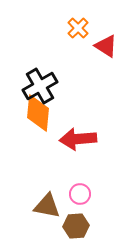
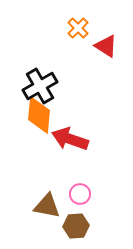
orange diamond: moved 1 px right, 2 px down
red arrow: moved 8 px left; rotated 24 degrees clockwise
